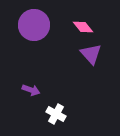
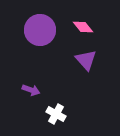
purple circle: moved 6 px right, 5 px down
purple triangle: moved 5 px left, 6 px down
